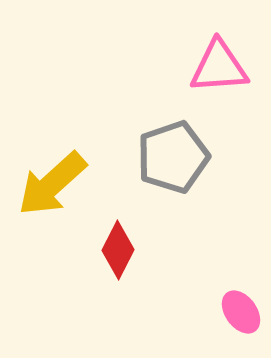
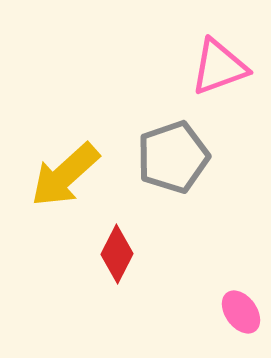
pink triangle: rotated 16 degrees counterclockwise
yellow arrow: moved 13 px right, 9 px up
red diamond: moved 1 px left, 4 px down
